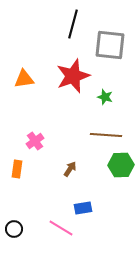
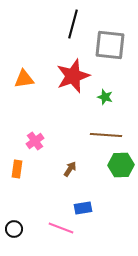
pink line: rotated 10 degrees counterclockwise
